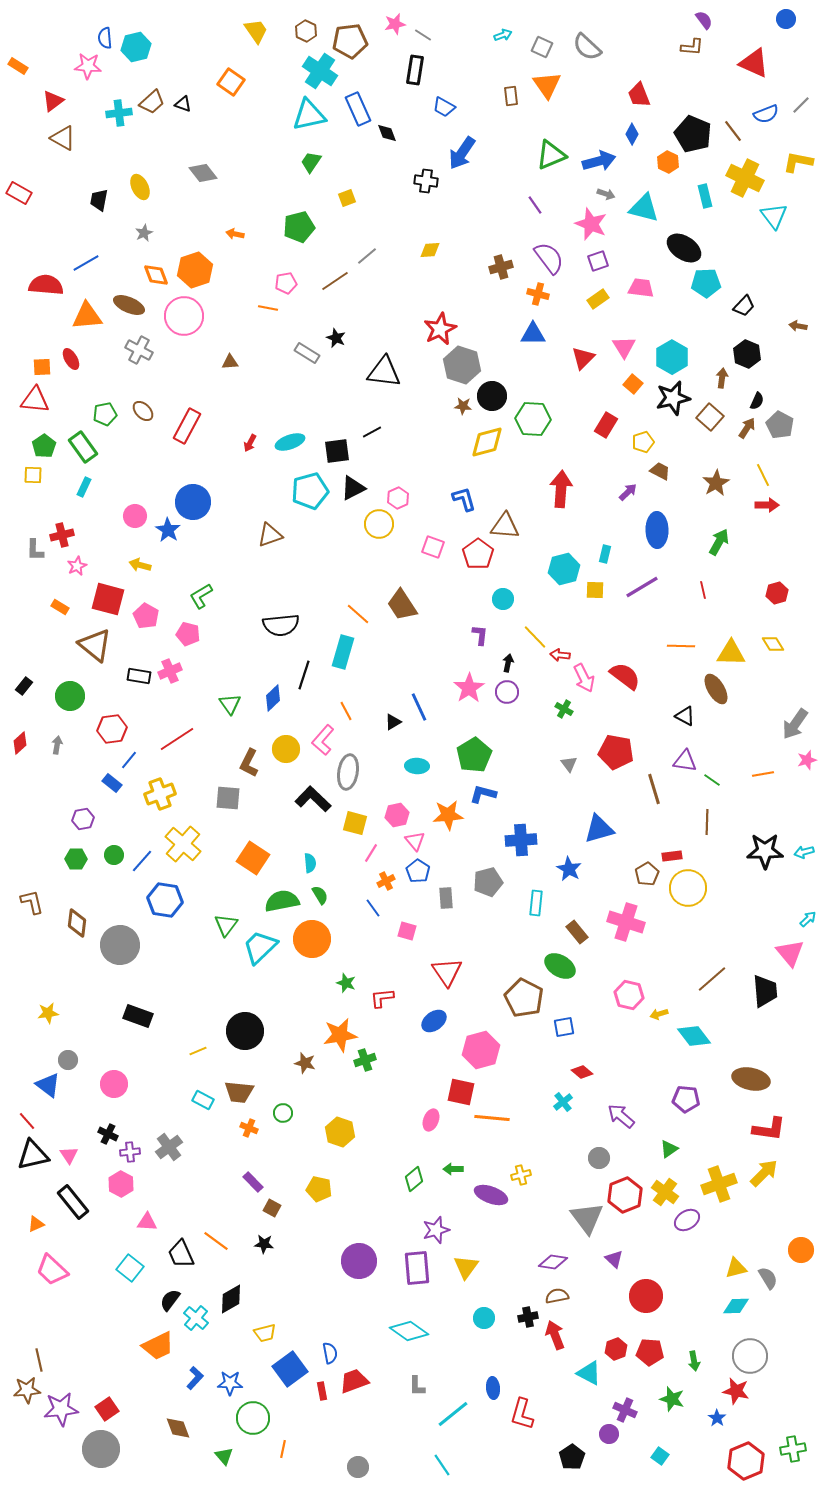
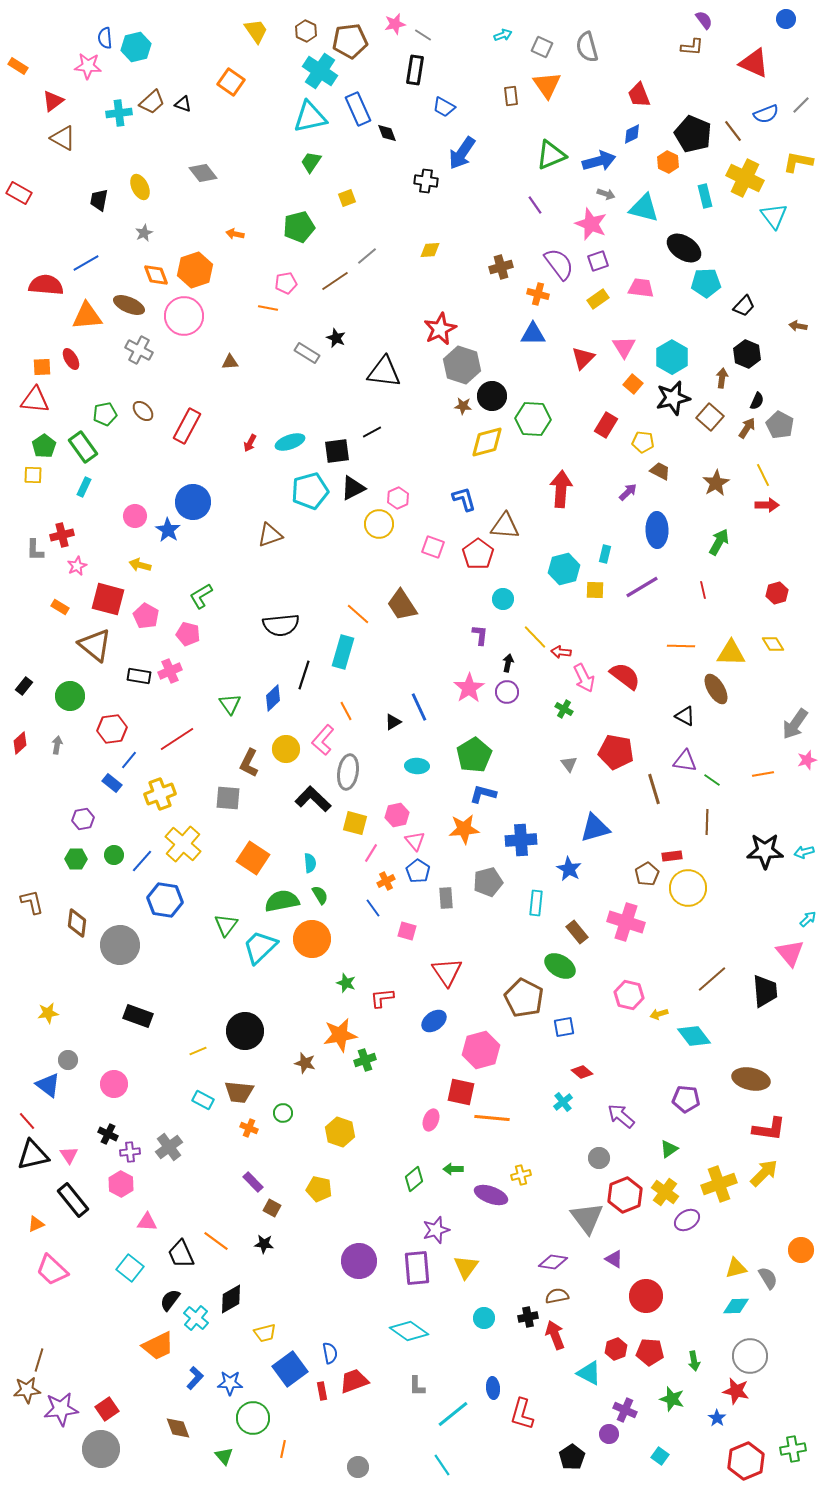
gray semicircle at (587, 47): rotated 32 degrees clockwise
cyan triangle at (309, 115): moved 1 px right, 2 px down
blue diamond at (632, 134): rotated 35 degrees clockwise
purple semicircle at (549, 258): moved 10 px right, 6 px down
yellow pentagon at (643, 442): rotated 25 degrees clockwise
red arrow at (560, 655): moved 1 px right, 3 px up
orange star at (448, 815): moved 16 px right, 14 px down
blue triangle at (599, 829): moved 4 px left, 1 px up
black rectangle at (73, 1202): moved 2 px up
purple triangle at (614, 1259): rotated 12 degrees counterclockwise
brown line at (39, 1360): rotated 30 degrees clockwise
